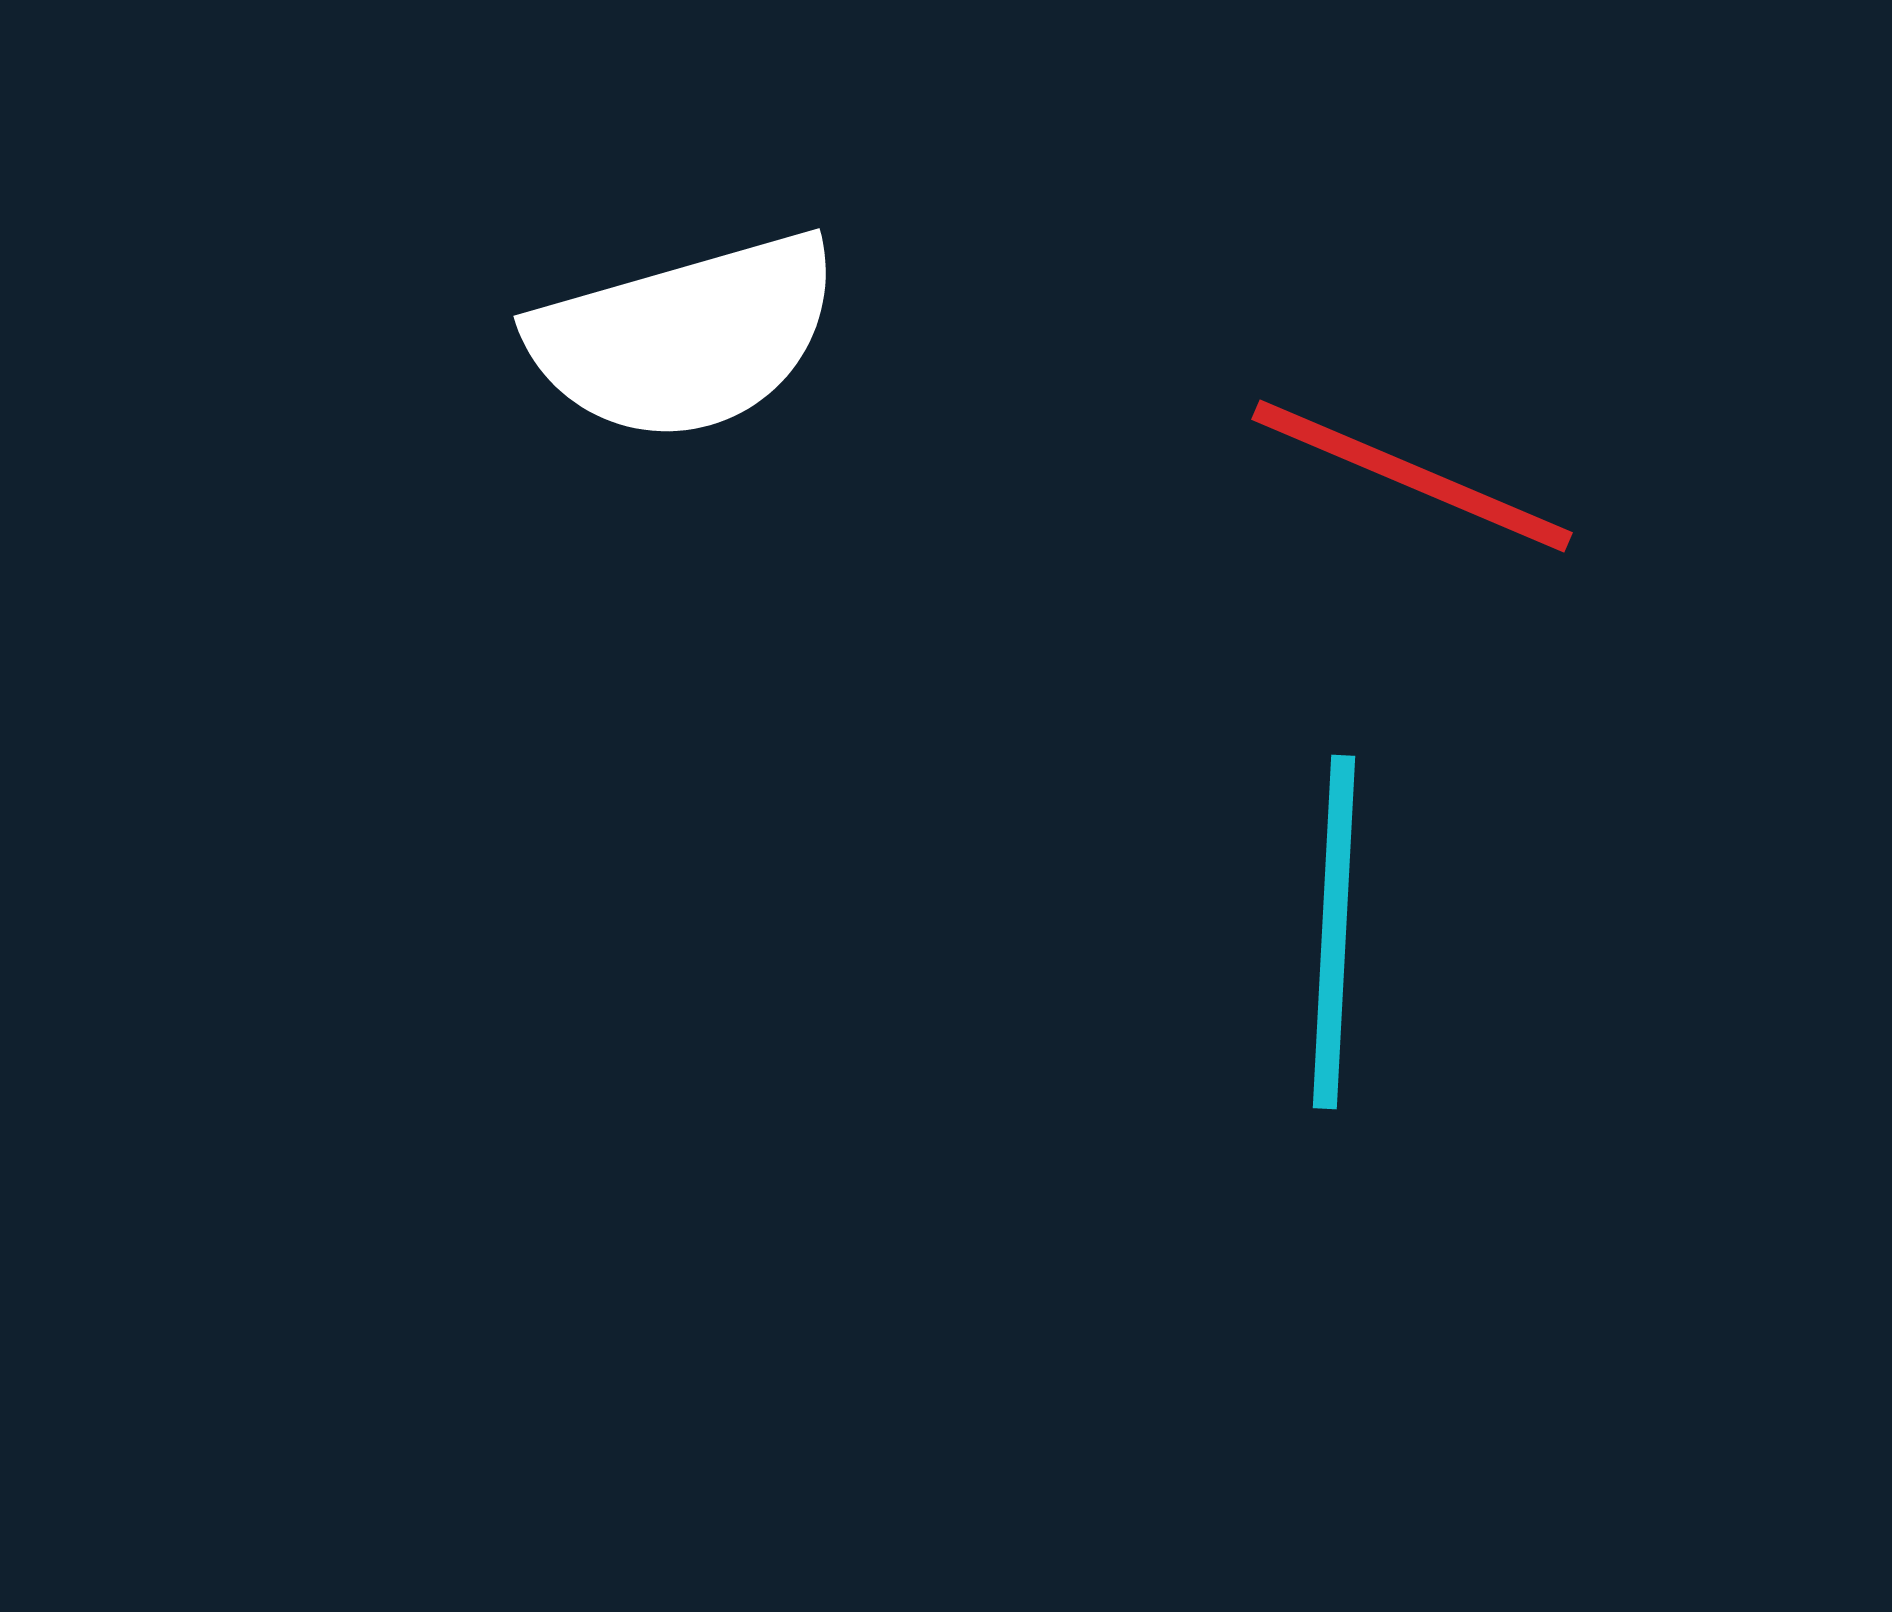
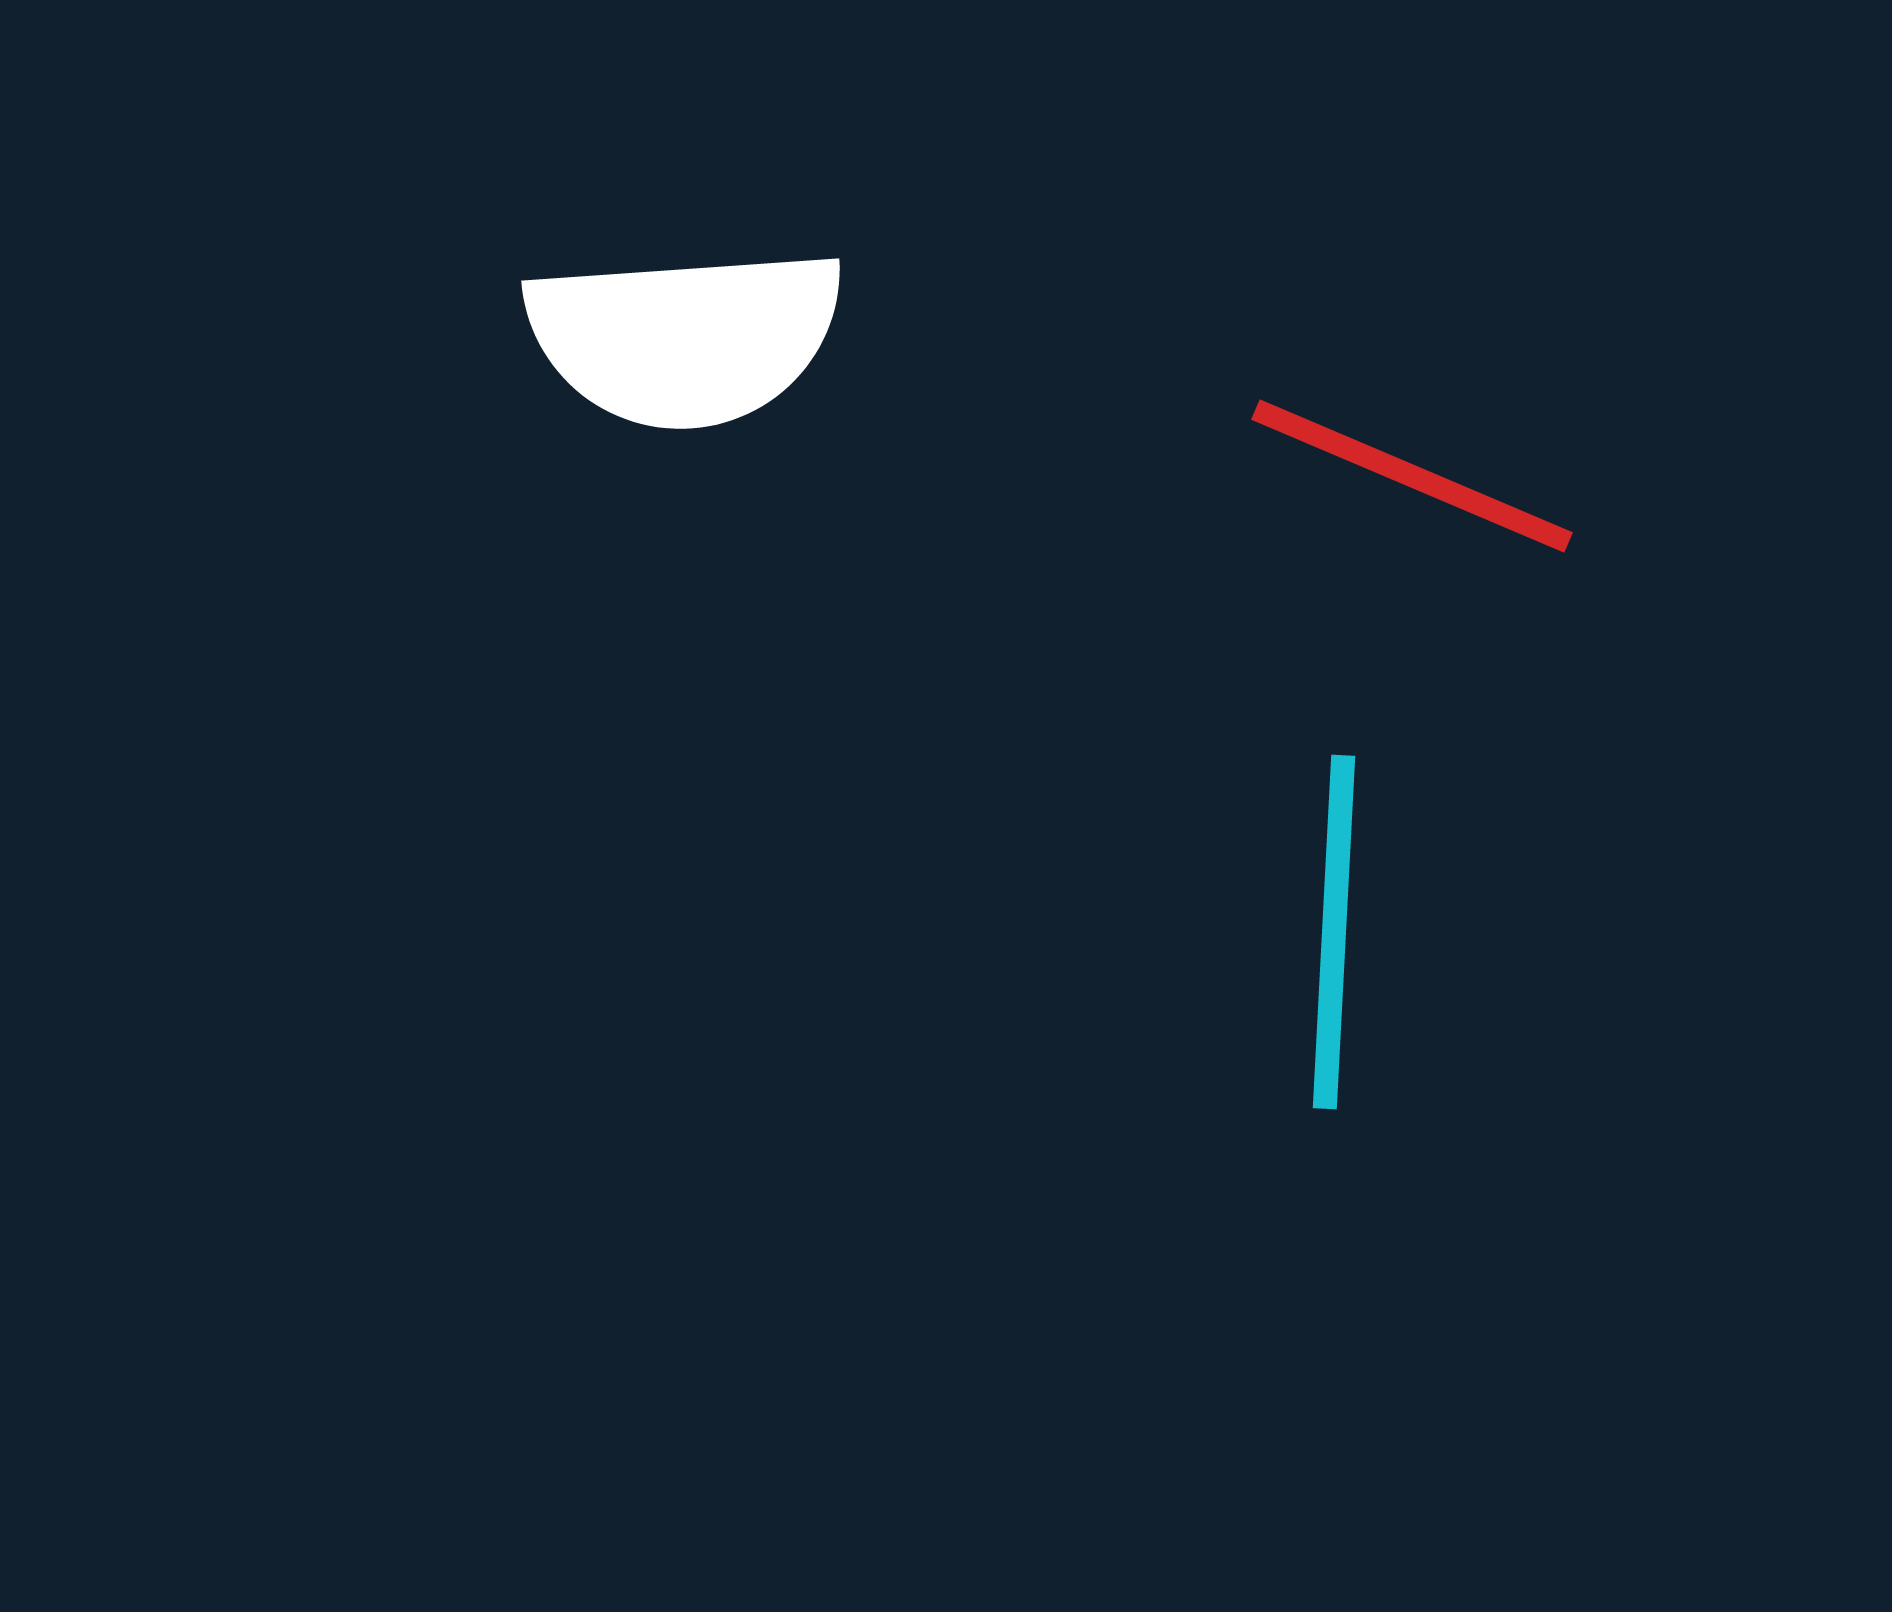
white semicircle: rotated 12 degrees clockwise
